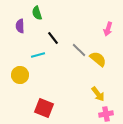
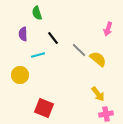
purple semicircle: moved 3 px right, 8 px down
